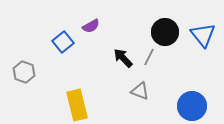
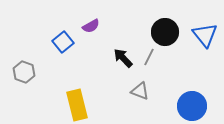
blue triangle: moved 2 px right
